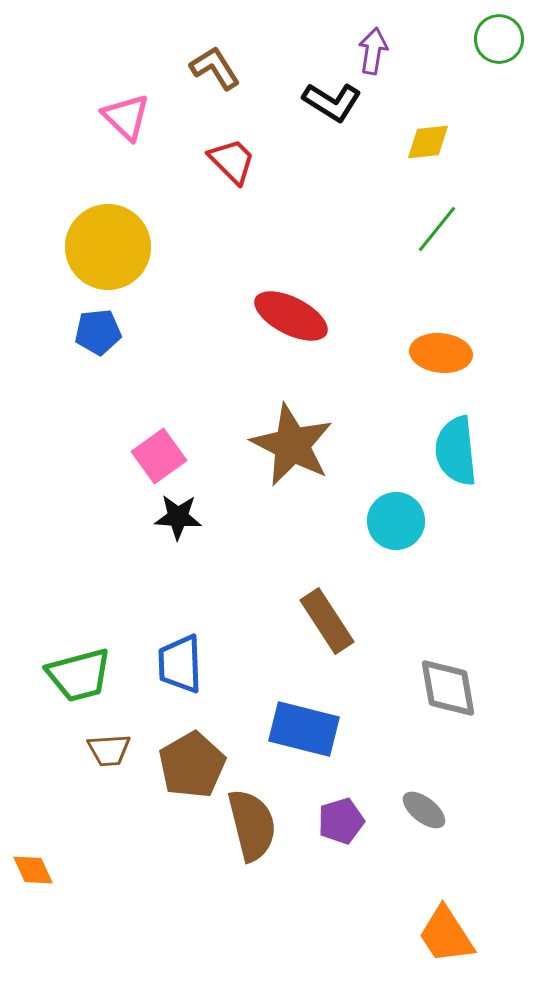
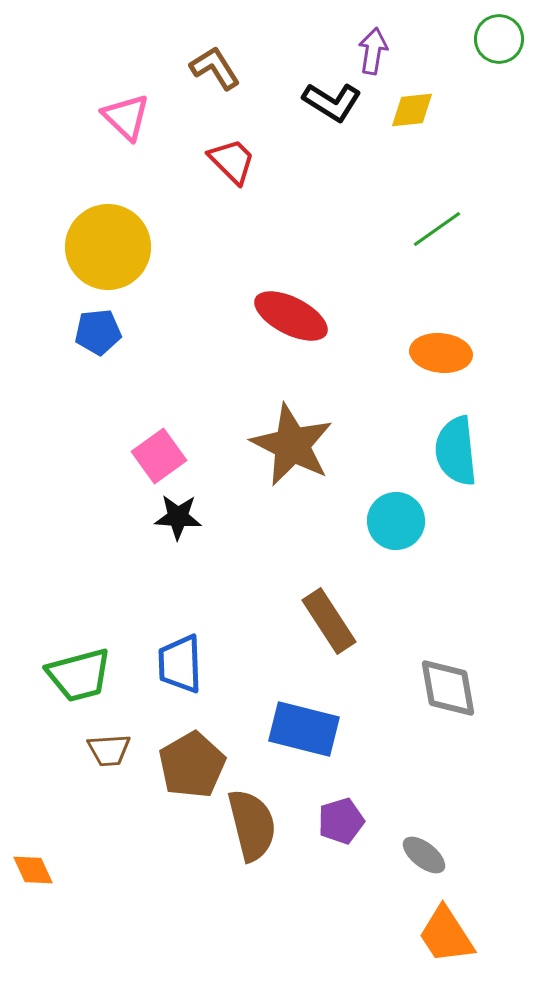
yellow diamond: moved 16 px left, 32 px up
green line: rotated 16 degrees clockwise
brown rectangle: moved 2 px right
gray ellipse: moved 45 px down
